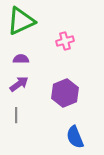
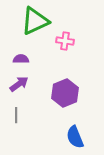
green triangle: moved 14 px right
pink cross: rotated 24 degrees clockwise
